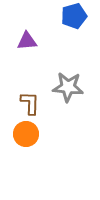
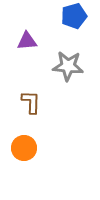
gray star: moved 21 px up
brown L-shape: moved 1 px right, 1 px up
orange circle: moved 2 px left, 14 px down
